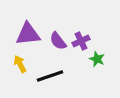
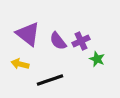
purple triangle: rotated 44 degrees clockwise
yellow arrow: rotated 48 degrees counterclockwise
black line: moved 4 px down
